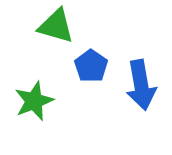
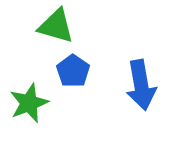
blue pentagon: moved 18 px left, 5 px down
green star: moved 5 px left, 2 px down
